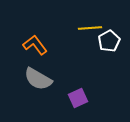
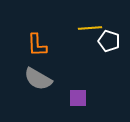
white pentagon: rotated 25 degrees counterclockwise
orange L-shape: moved 2 px right; rotated 145 degrees counterclockwise
purple square: rotated 24 degrees clockwise
